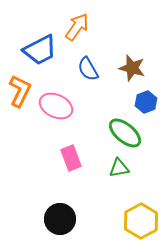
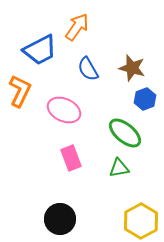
blue hexagon: moved 1 px left, 3 px up
pink ellipse: moved 8 px right, 4 px down
